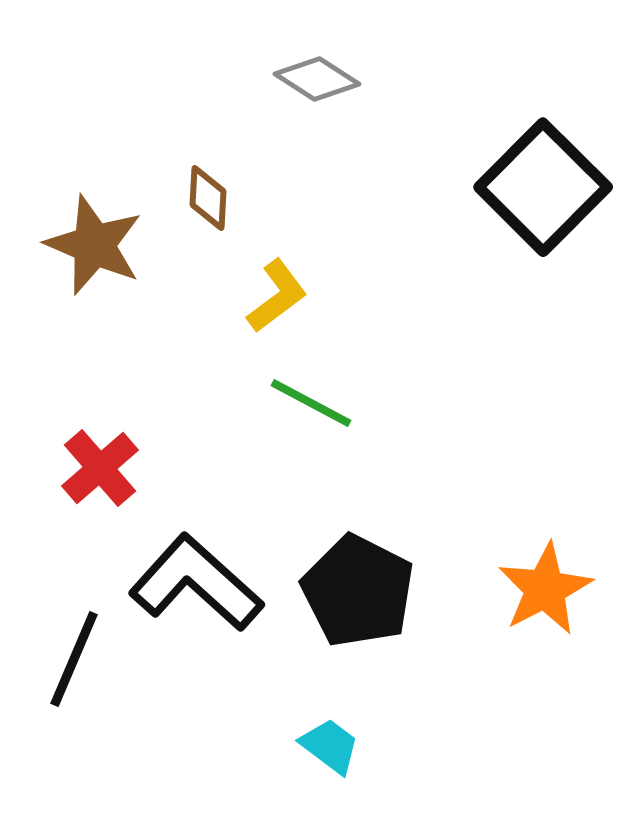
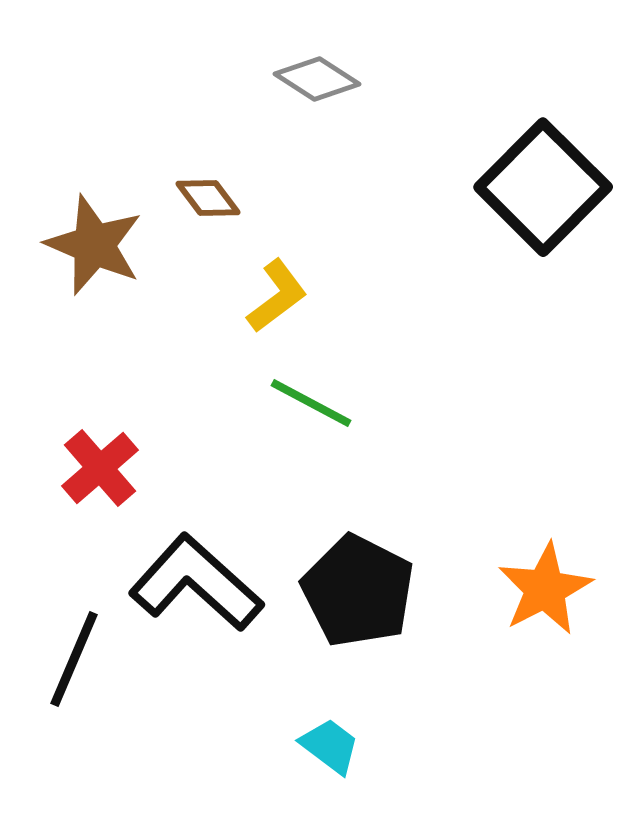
brown diamond: rotated 40 degrees counterclockwise
